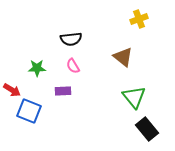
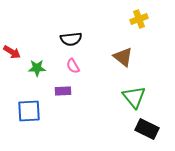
red arrow: moved 38 px up
blue square: rotated 25 degrees counterclockwise
black rectangle: rotated 25 degrees counterclockwise
